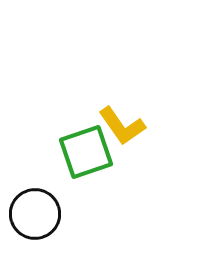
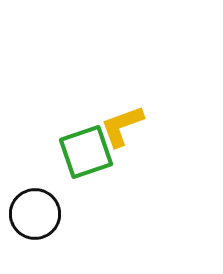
yellow L-shape: rotated 105 degrees clockwise
